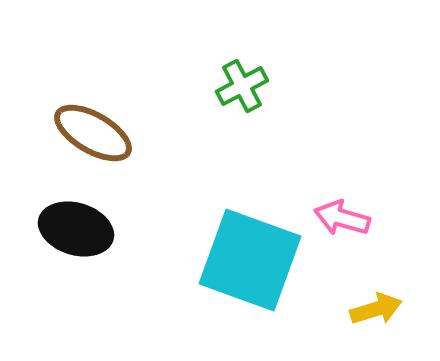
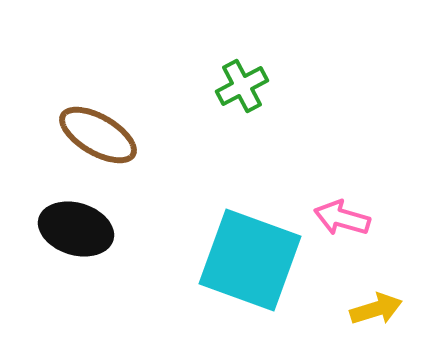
brown ellipse: moved 5 px right, 2 px down
